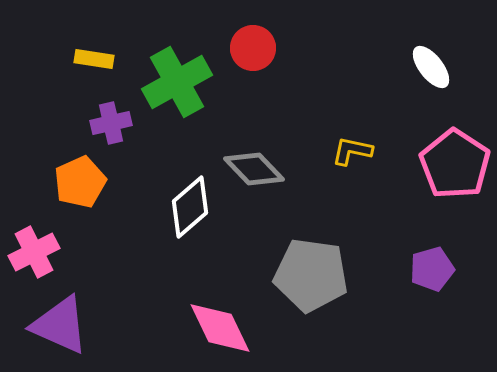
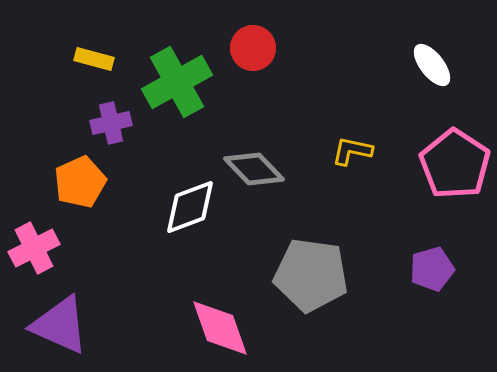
yellow rectangle: rotated 6 degrees clockwise
white ellipse: moved 1 px right, 2 px up
white diamond: rotated 20 degrees clockwise
pink cross: moved 4 px up
pink diamond: rotated 6 degrees clockwise
